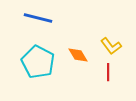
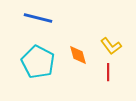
orange diamond: rotated 15 degrees clockwise
